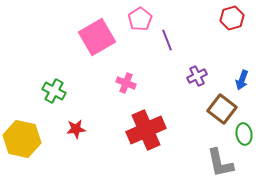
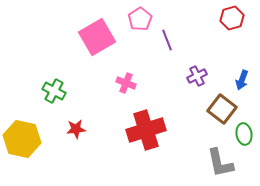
red cross: rotated 6 degrees clockwise
